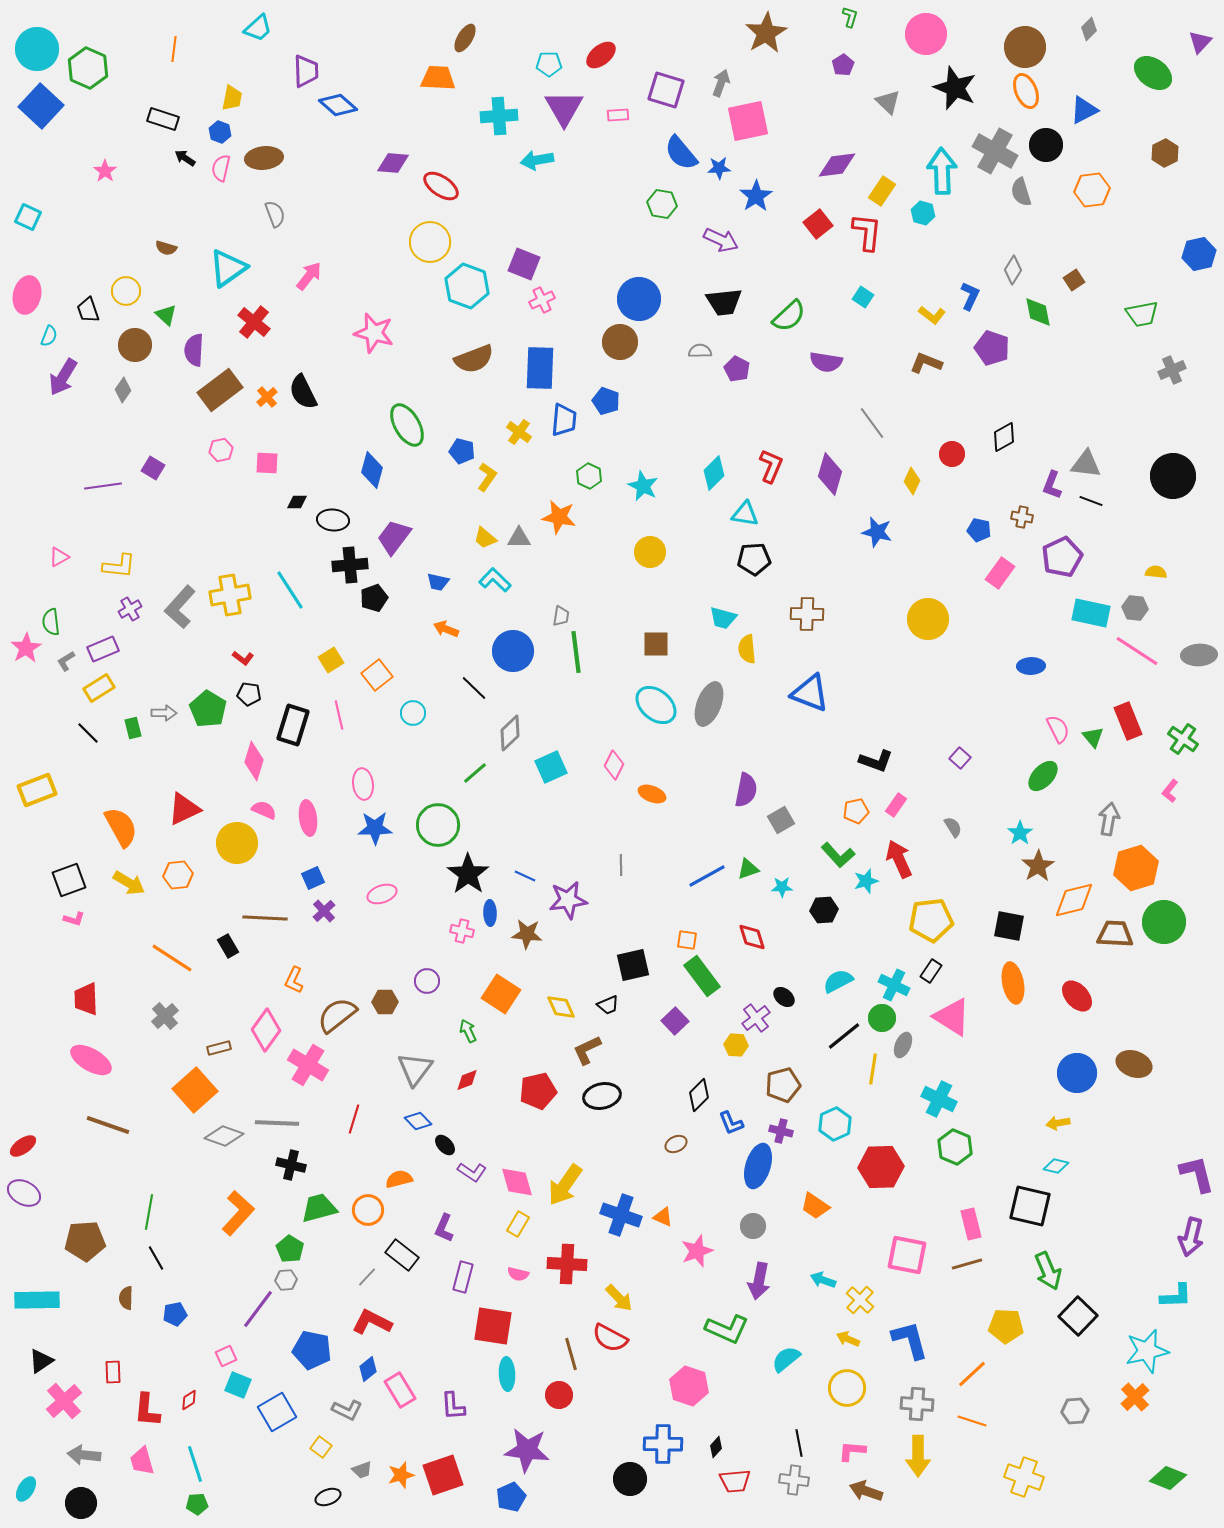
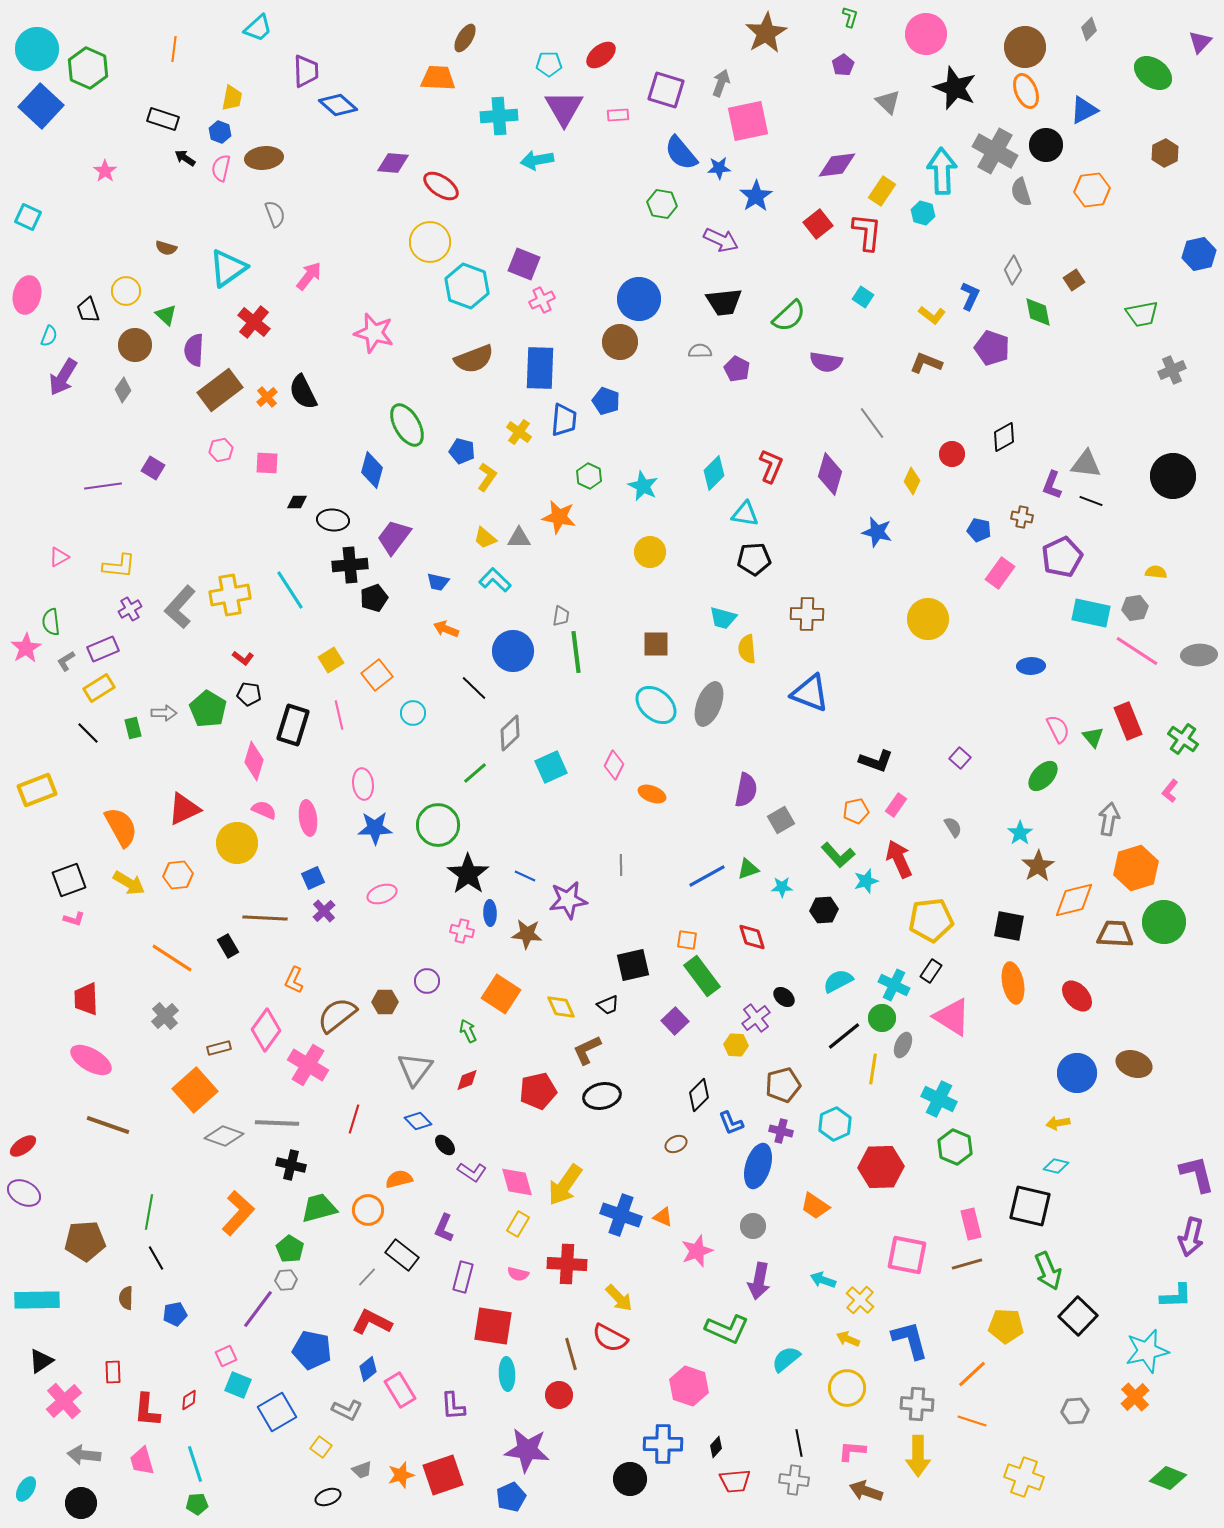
gray hexagon at (1135, 608): rotated 15 degrees counterclockwise
